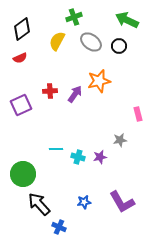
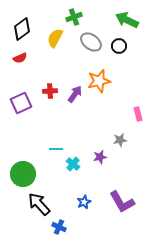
yellow semicircle: moved 2 px left, 3 px up
purple square: moved 2 px up
cyan cross: moved 5 px left, 7 px down; rotated 24 degrees clockwise
blue star: rotated 16 degrees counterclockwise
